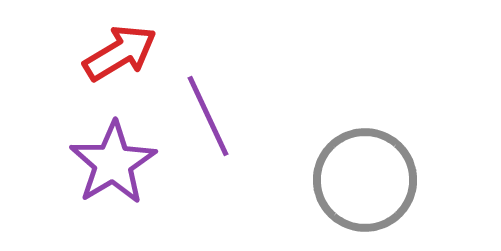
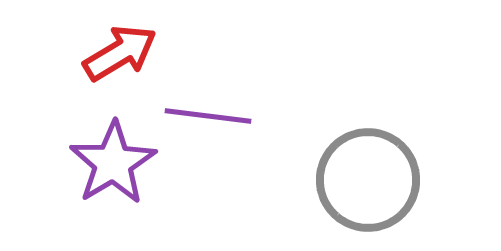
purple line: rotated 58 degrees counterclockwise
gray circle: moved 3 px right
